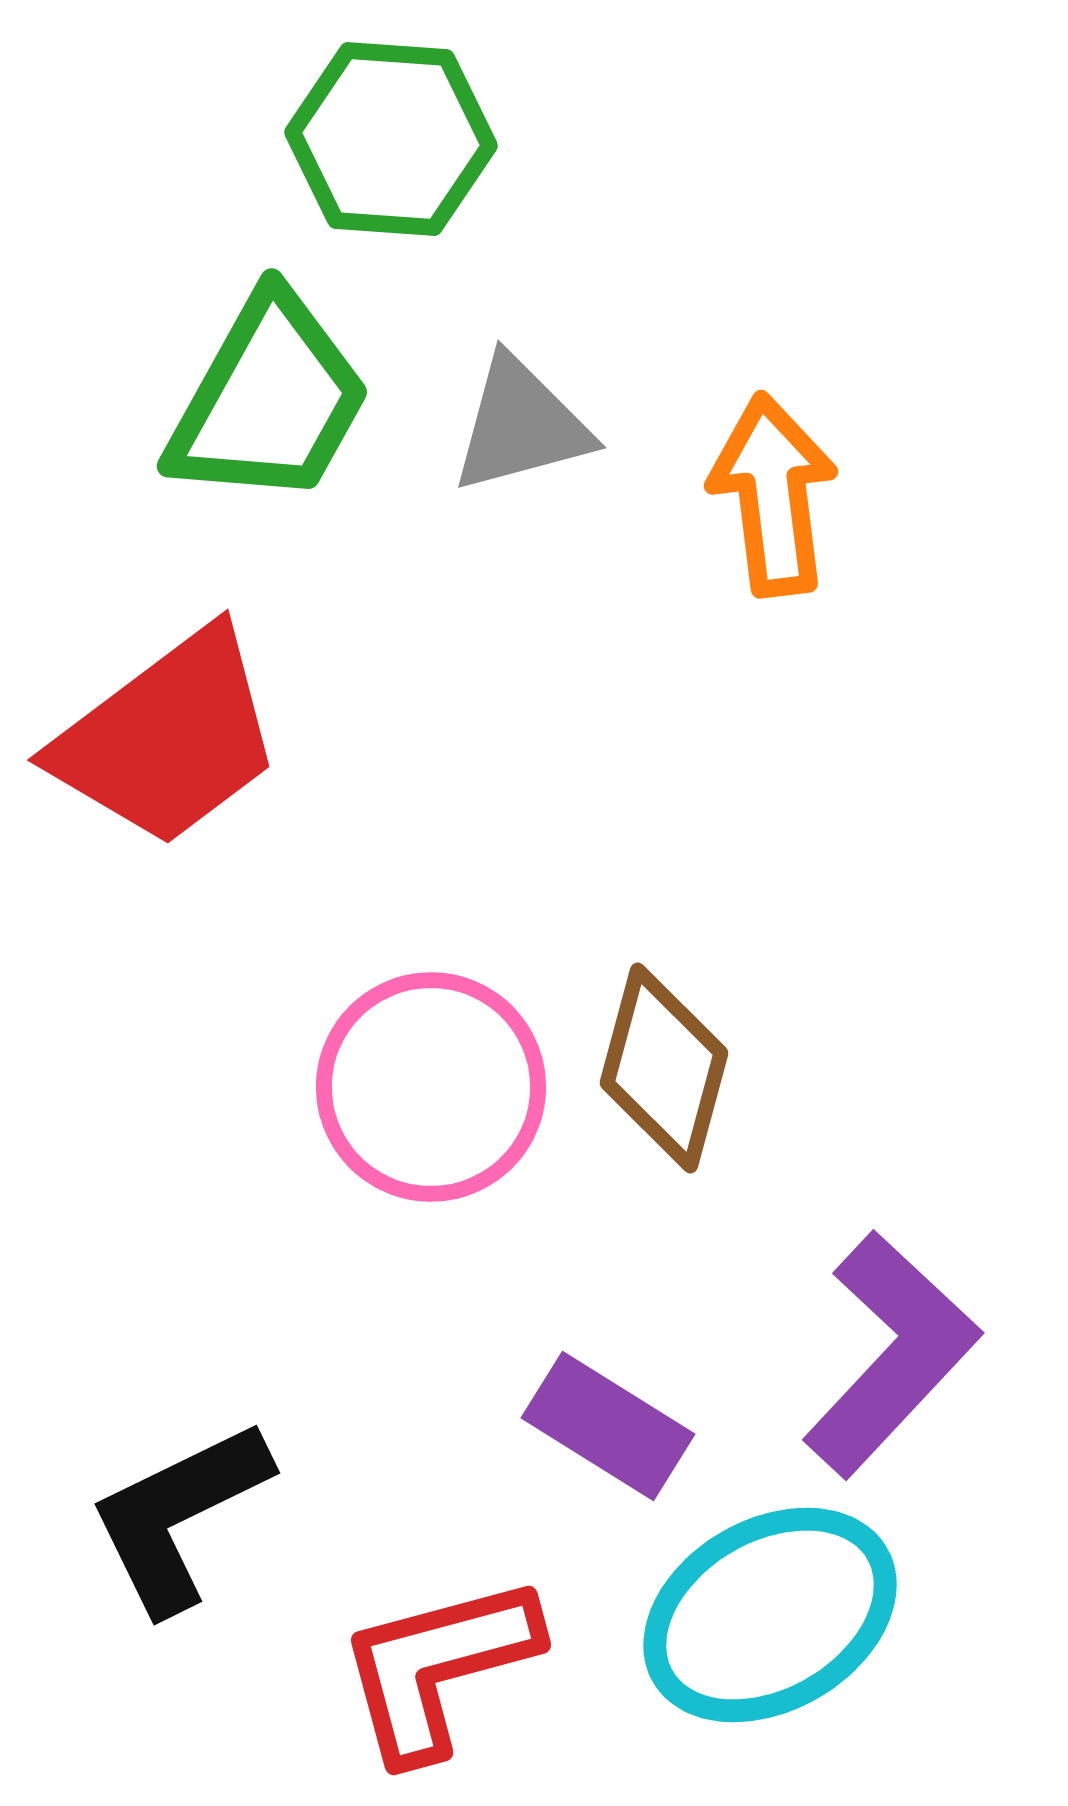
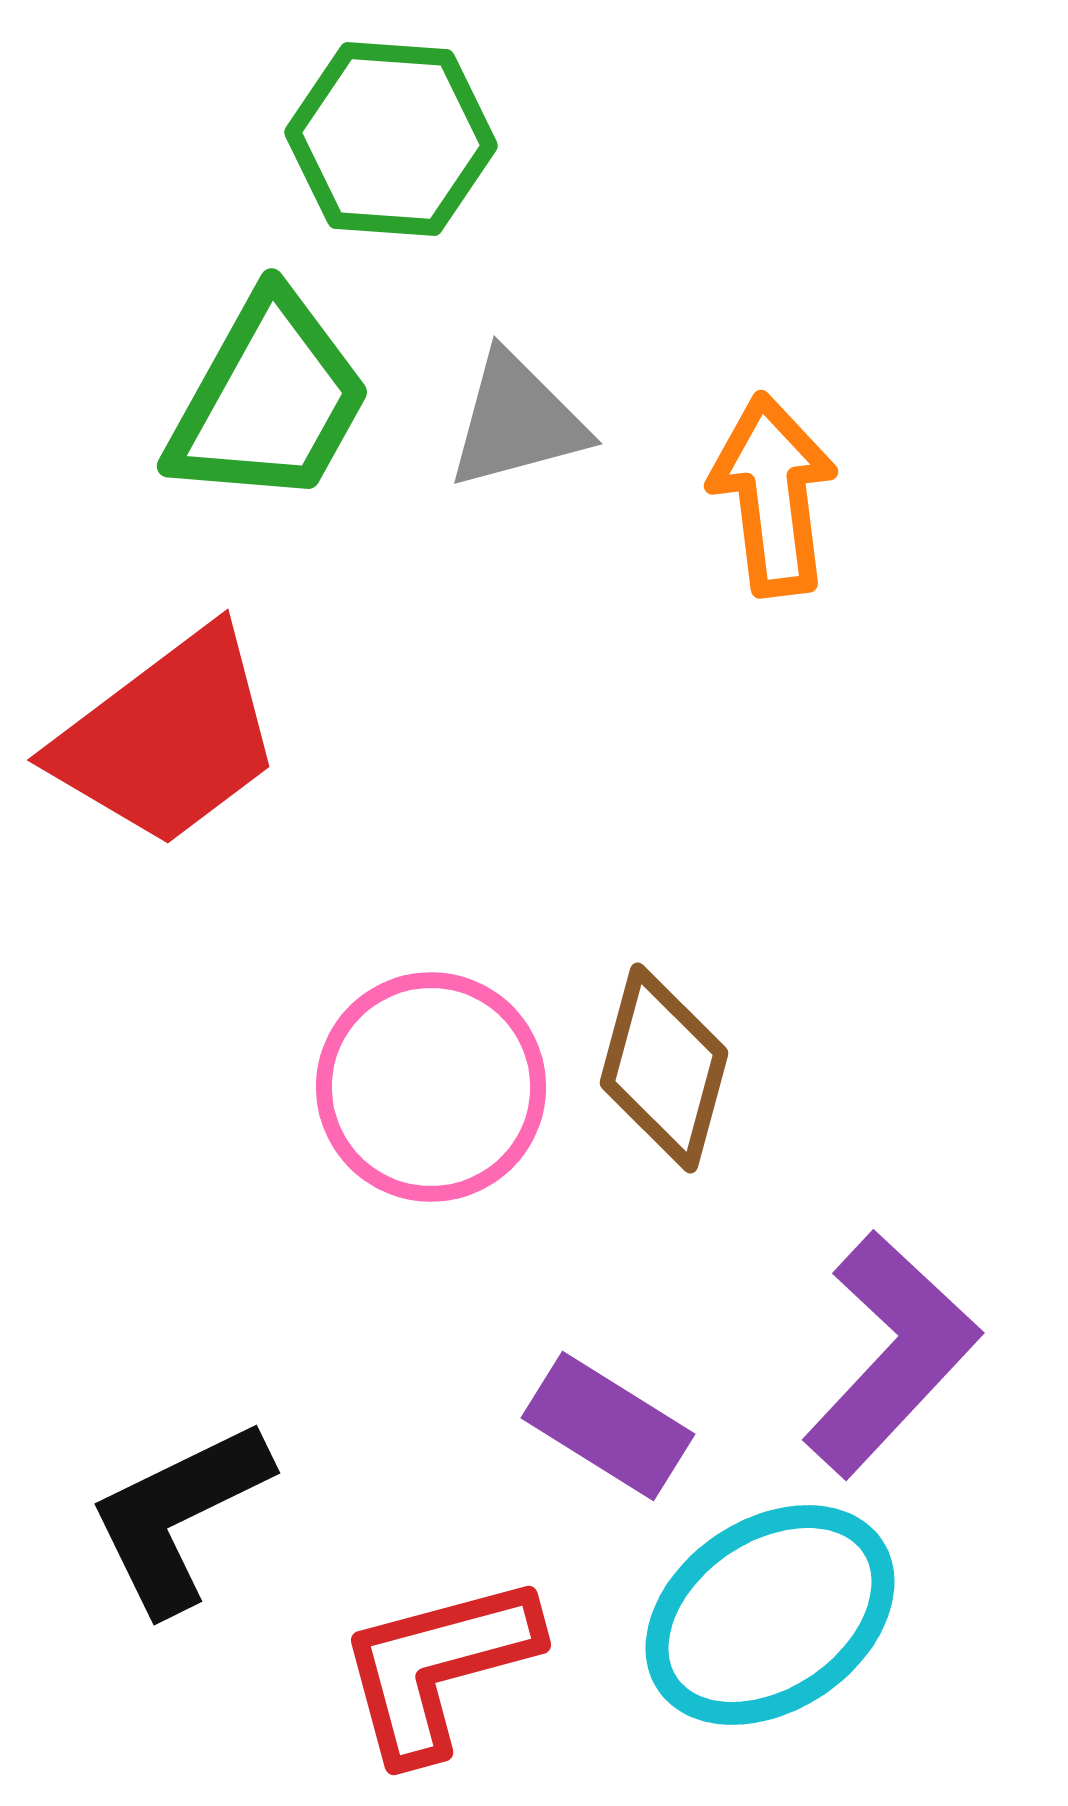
gray triangle: moved 4 px left, 4 px up
cyan ellipse: rotated 4 degrees counterclockwise
